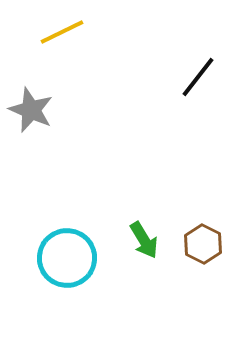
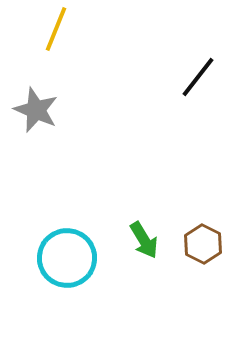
yellow line: moved 6 px left, 3 px up; rotated 42 degrees counterclockwise
gray star: moved 5 px right
